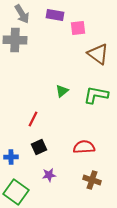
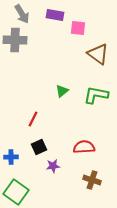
pink square: rotated 14 degrees clockwise
purple star: moved 4 px right, 9 px up
